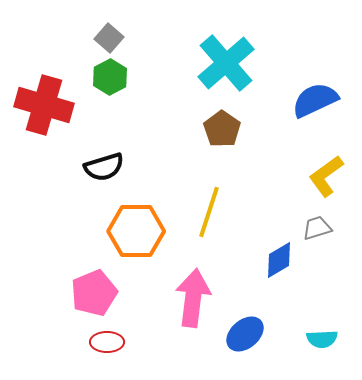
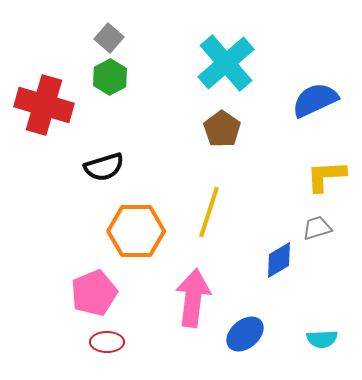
yellow L-shape: rotated 33 degrees clockwise
